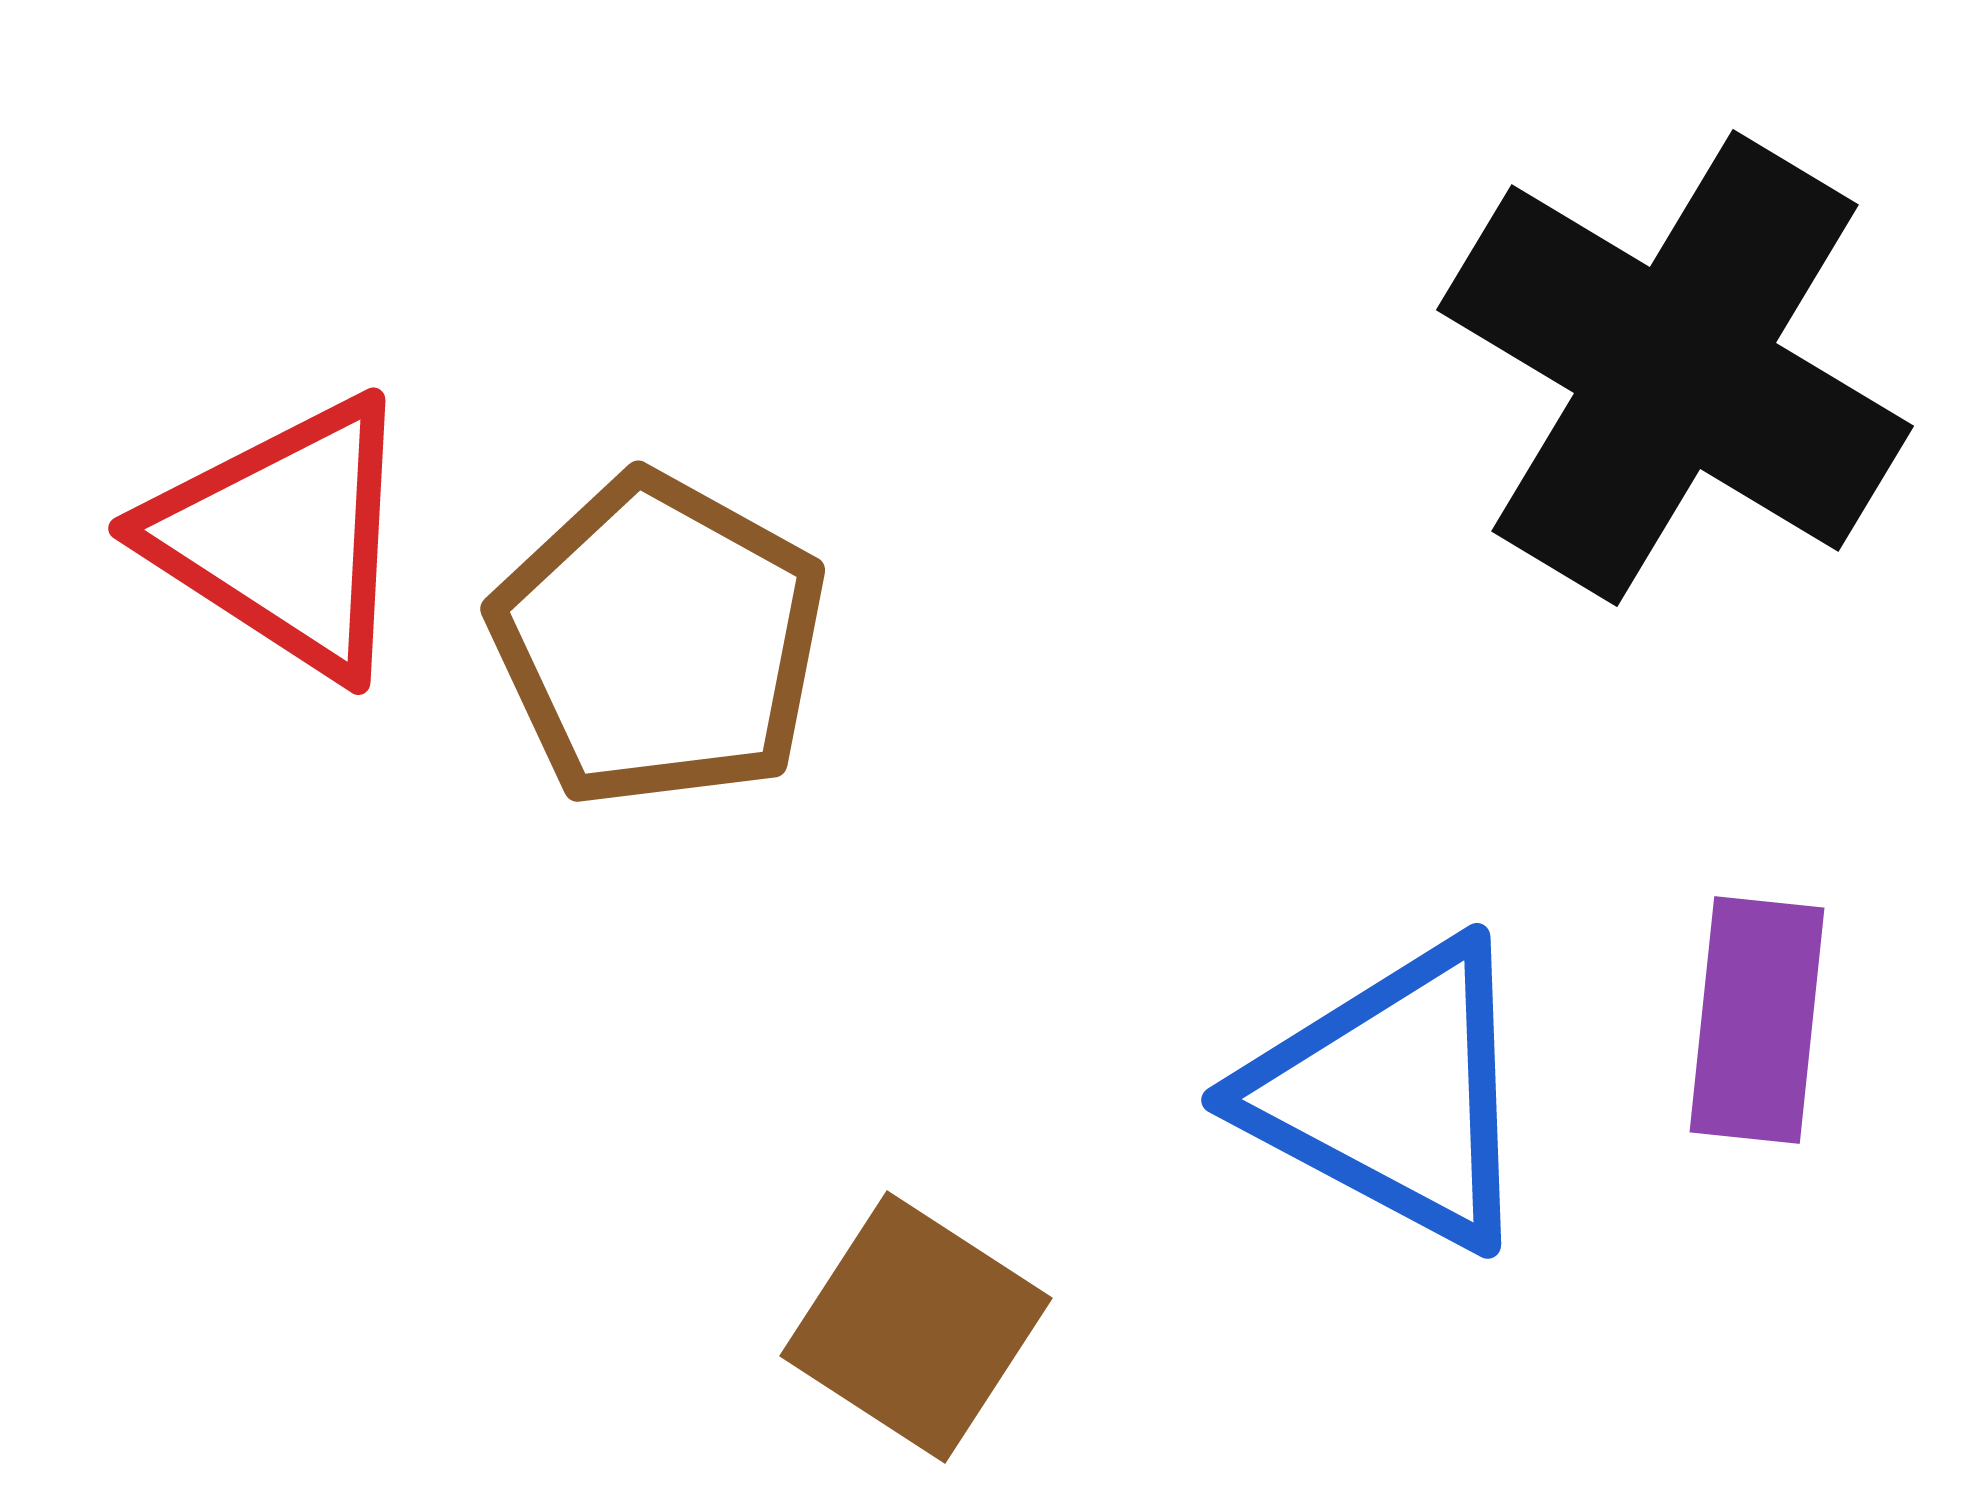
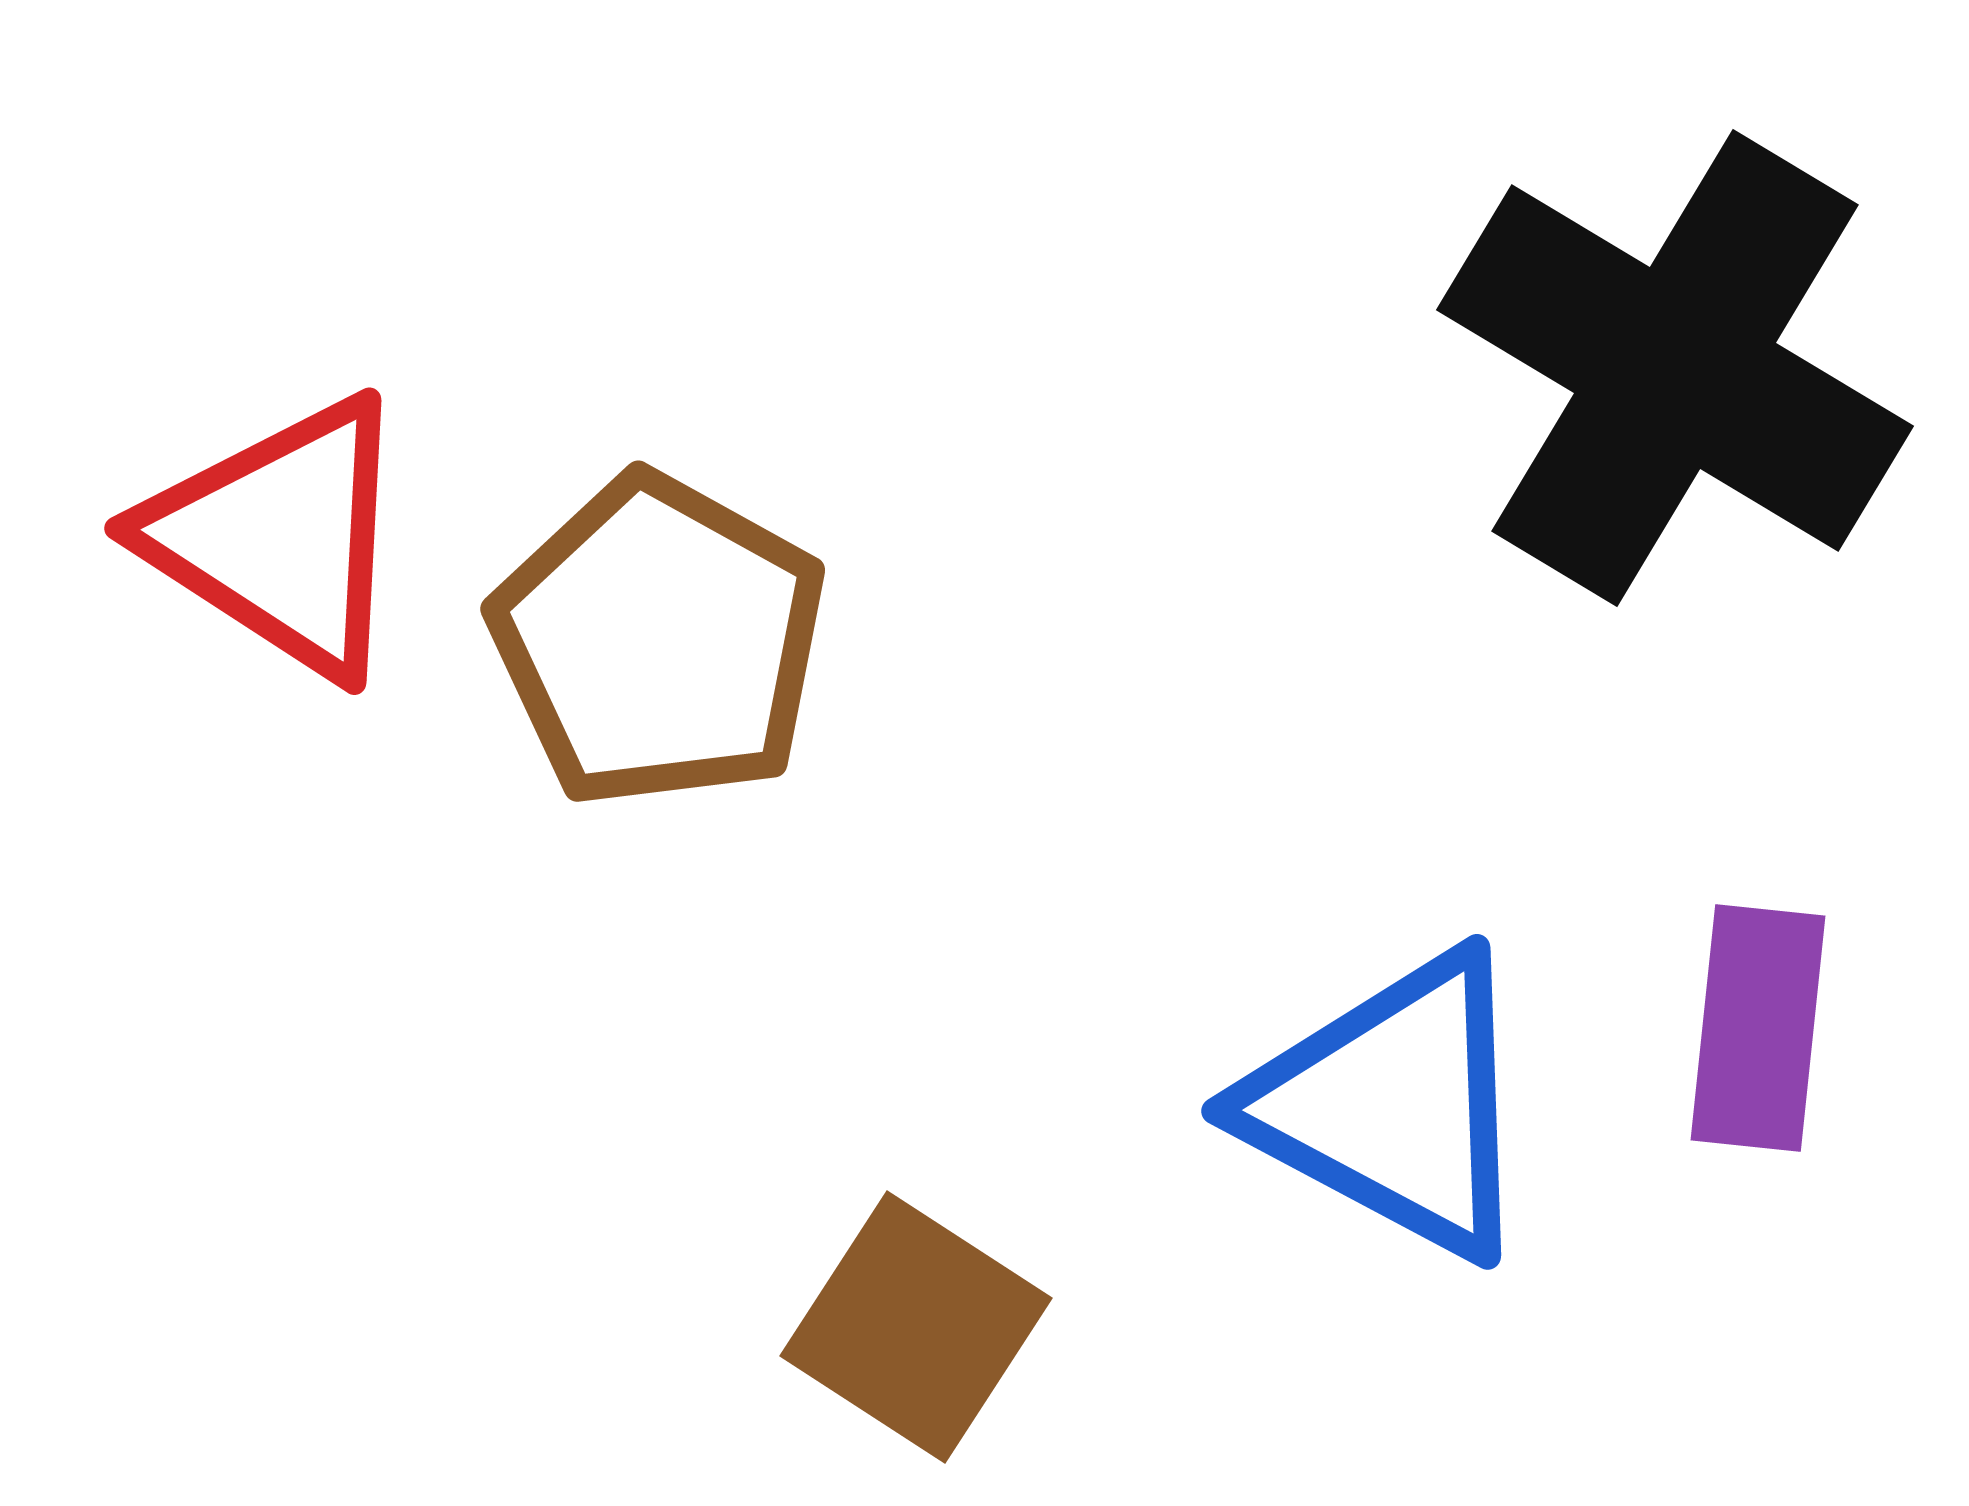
red triangle: moved 4 px left
purple rectangle: moved 1 px right, 8 px down
blue triangle: moved 11 px down
